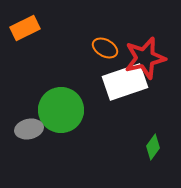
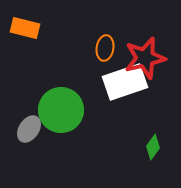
orange rectangle: rotated 40 degrees clockwise
orange ellipse: rotated 70 degrees clockwise
gray ellipse: rotated 44 degrees counterclockwise
